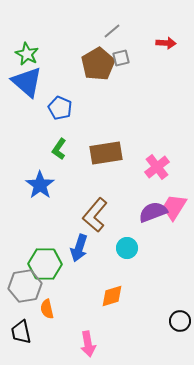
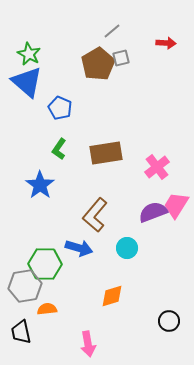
green star: moved 2 px right
pink trapezoid: moved 2 px right, 2 px up
blue arrow: rotated 92 degrees counterclockwise
orange semicircle: rotated 96 degrees clockwise
black circle: moved 11 px left
